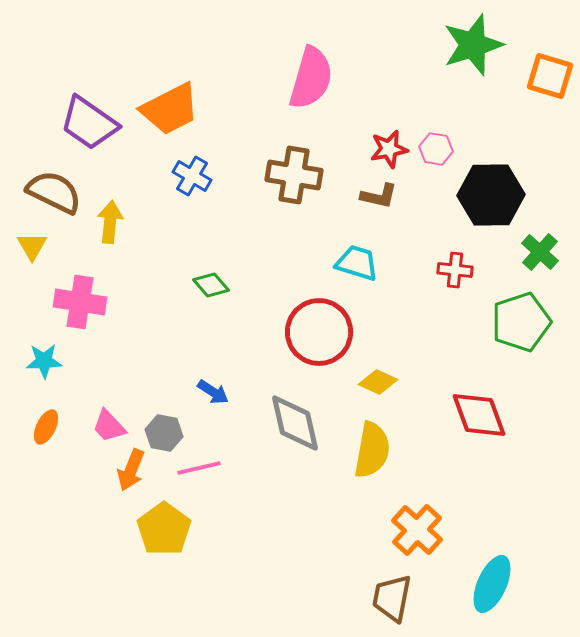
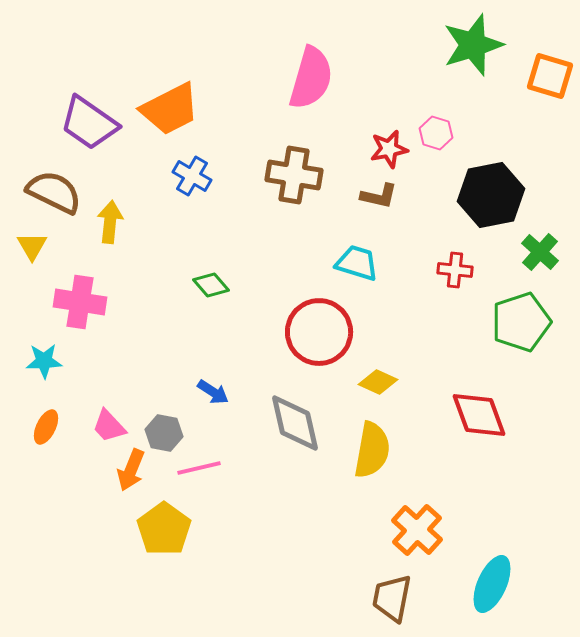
pink hexagon: moved 16 px up; rotated 8 degrees clockwise
black hexagon: rotated 10 degrees counterclockwise
